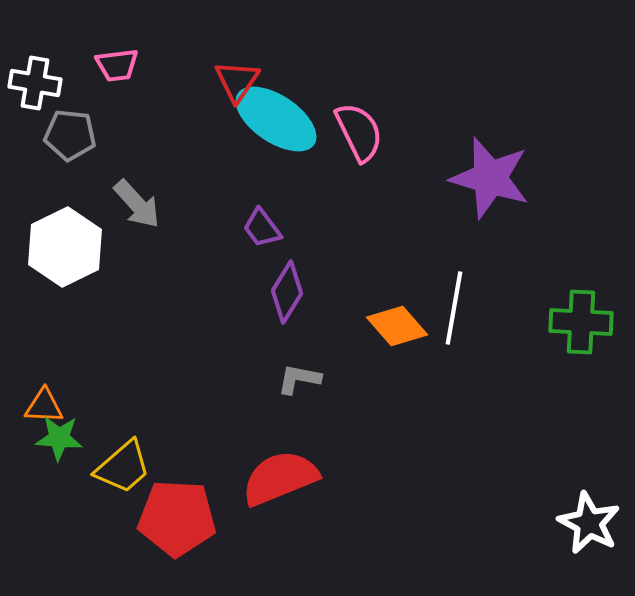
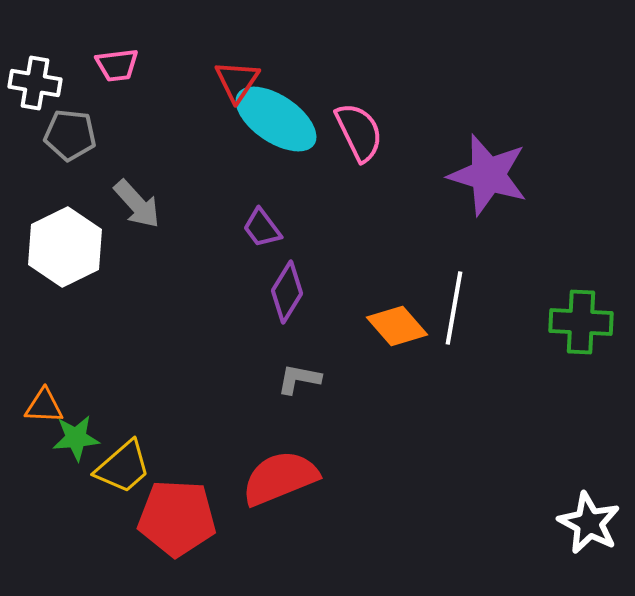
purple star: moved 2 px left, 3 px up
green star: moved 17 px right; rotated 9 degrees counterclockwise
